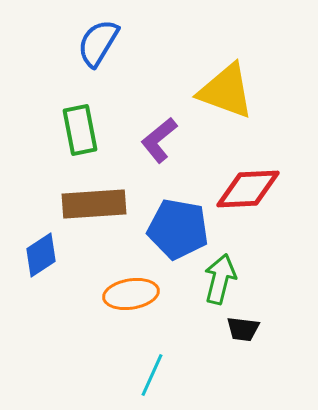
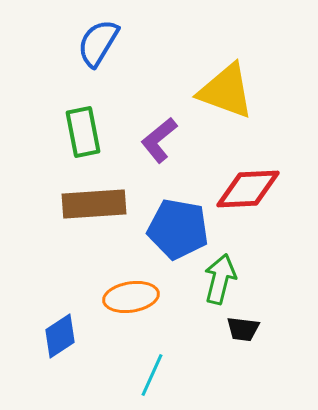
green rectangle: moved 3 px right, 2 px down
blue diamond: moved 19 px right, 81 px down
orange ellipse: moved 3 px down
